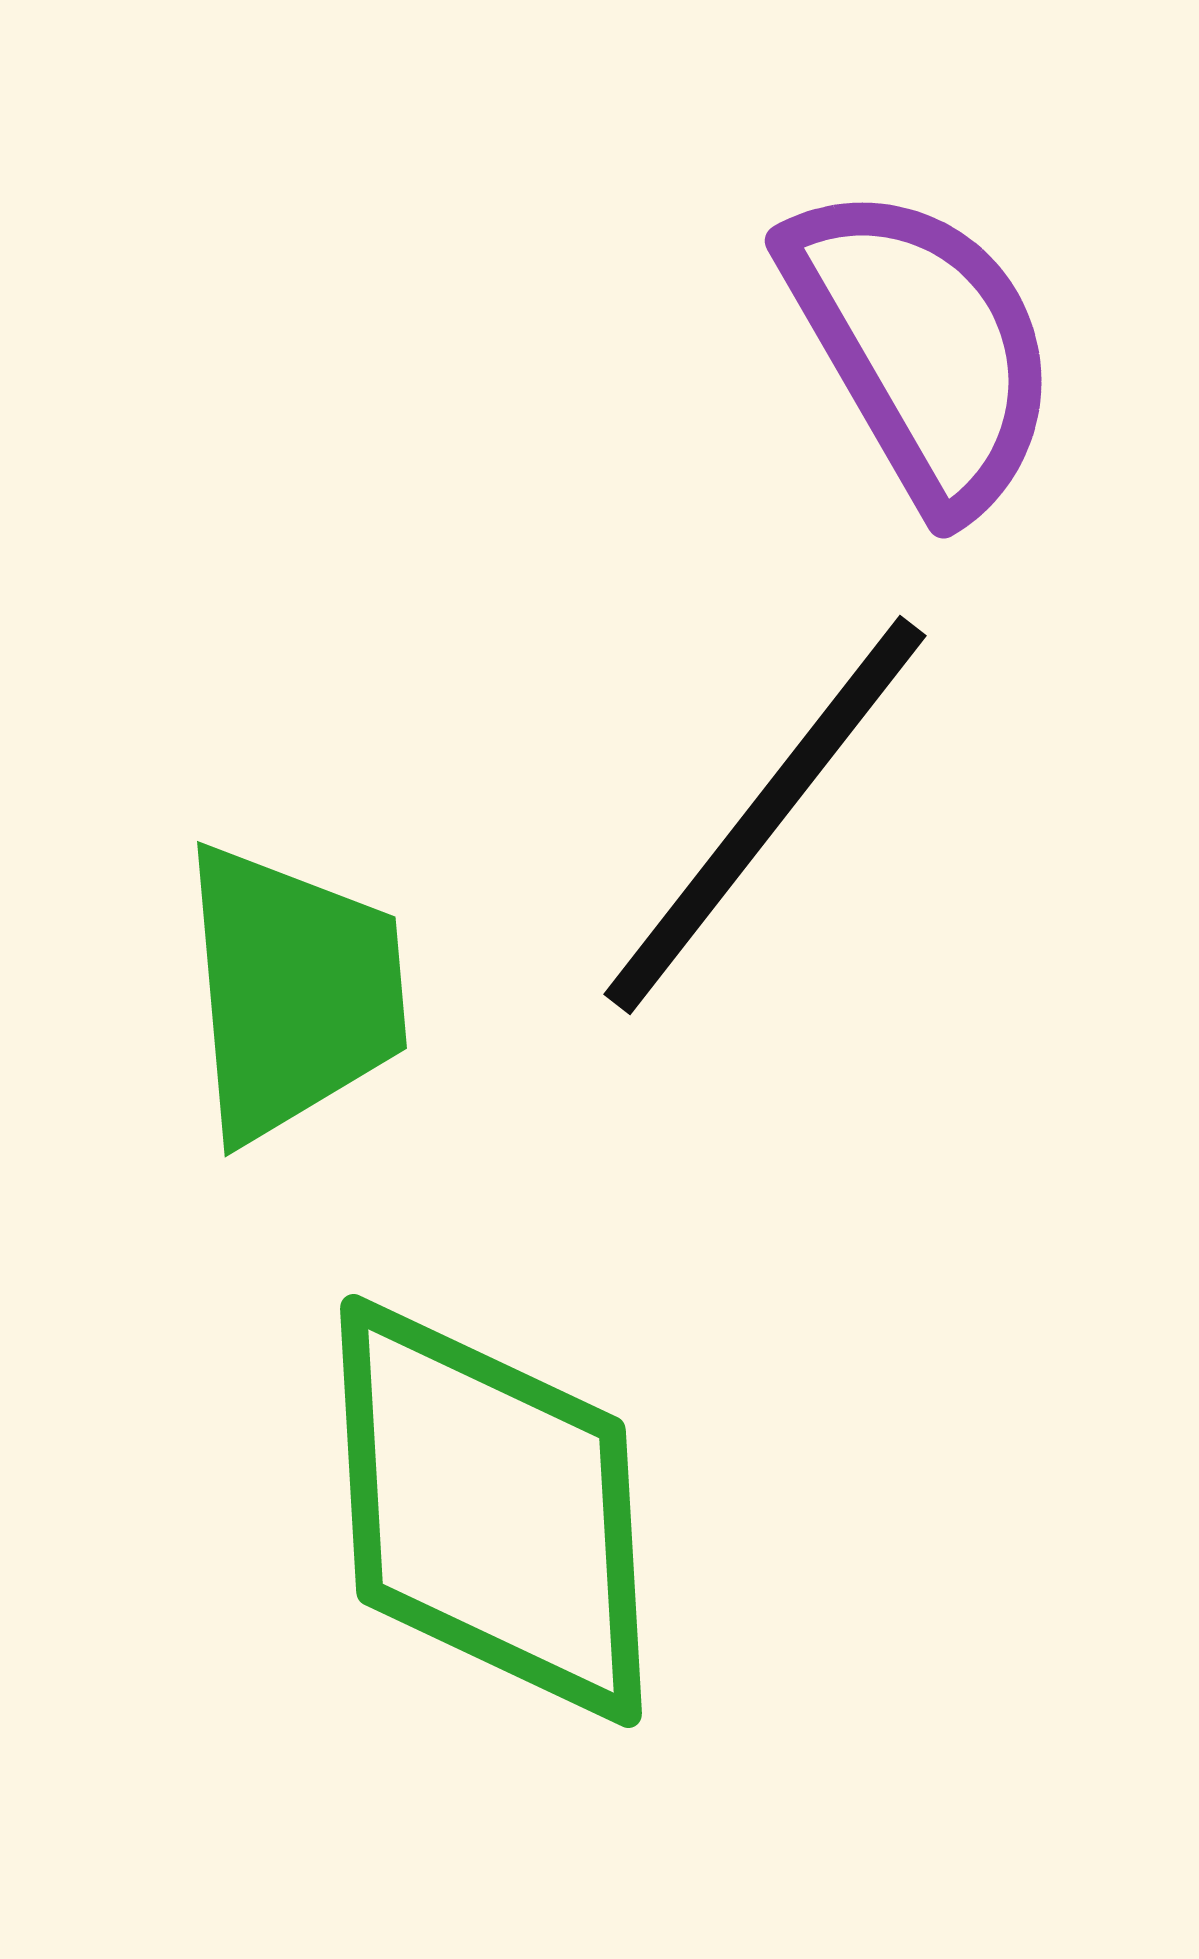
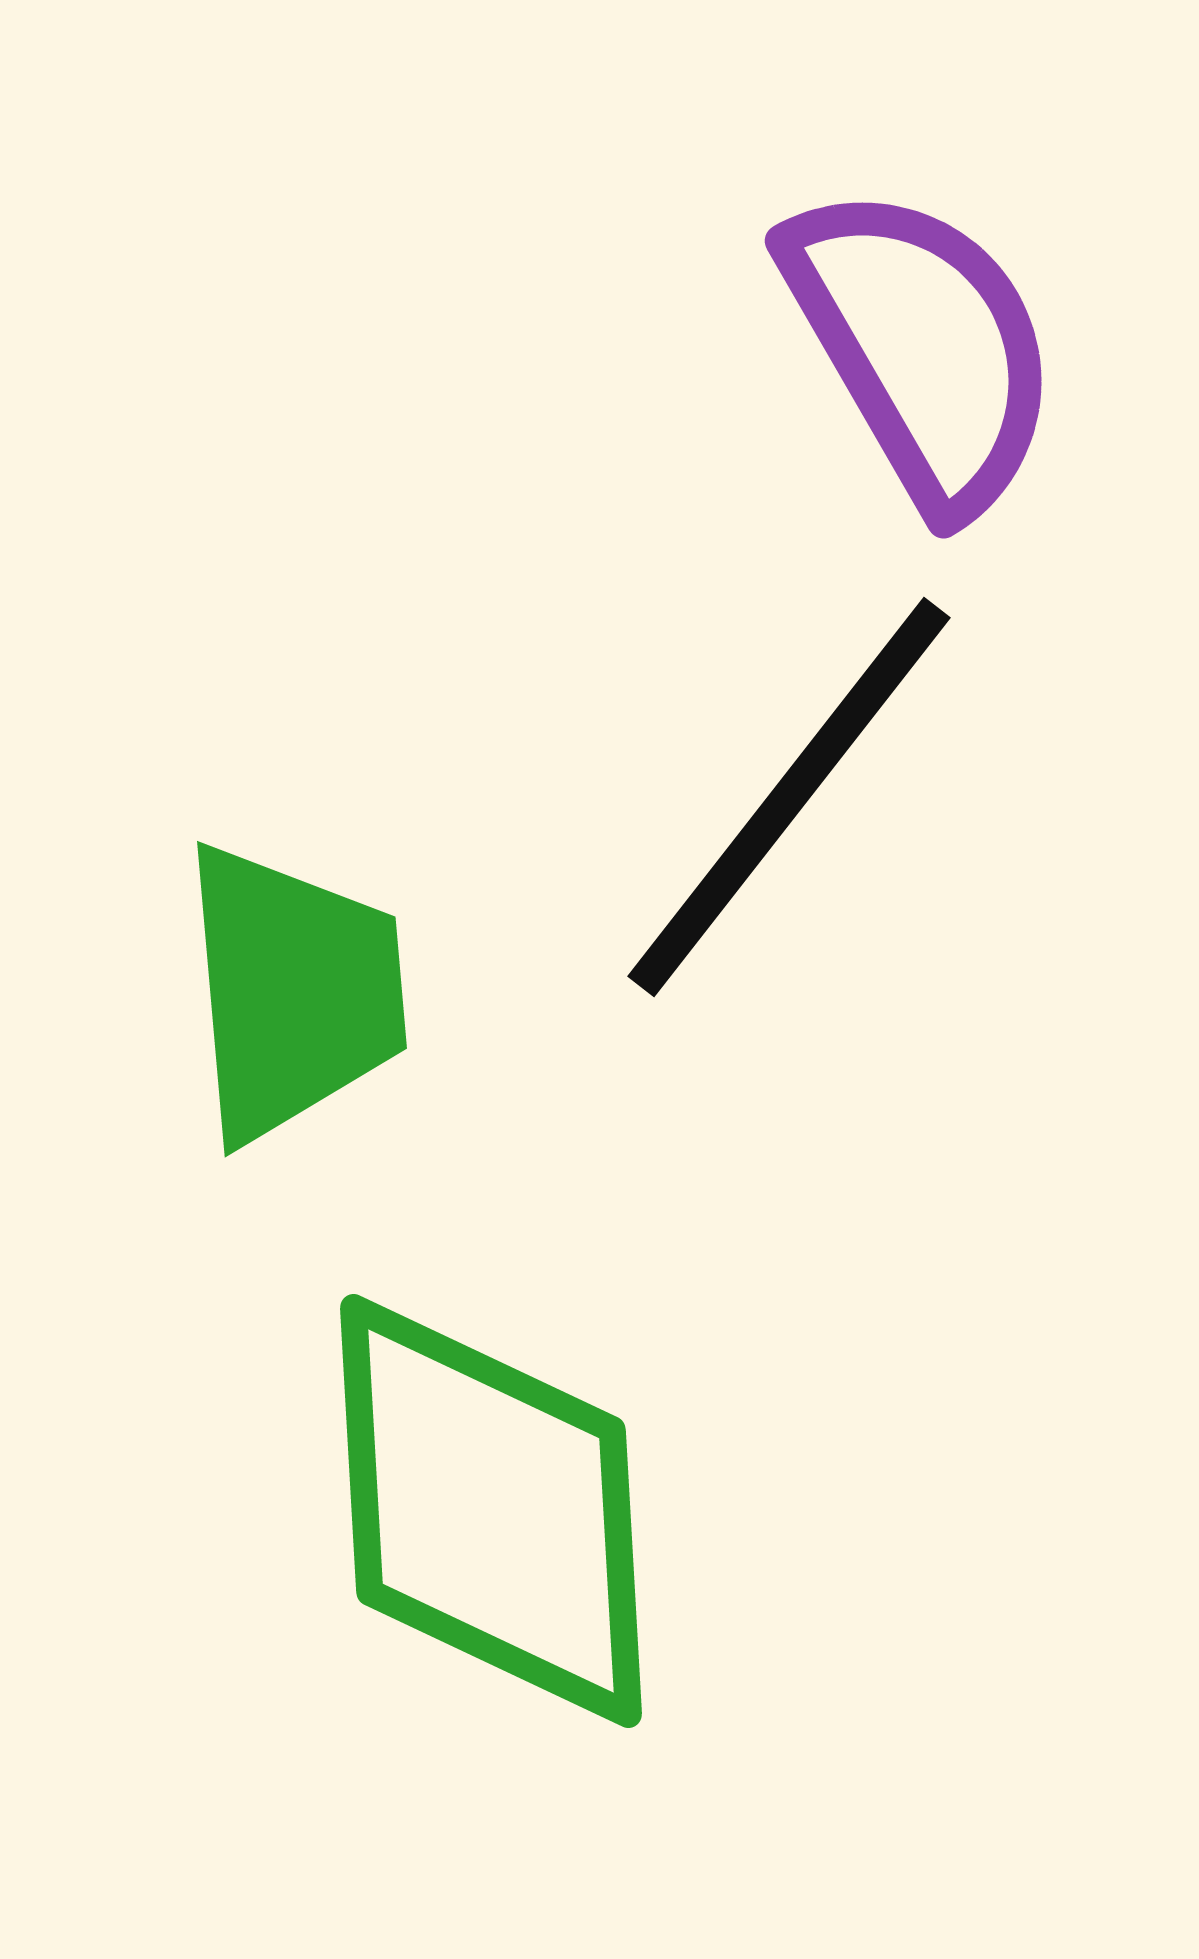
black line: moved 24 px right, 18 px up
